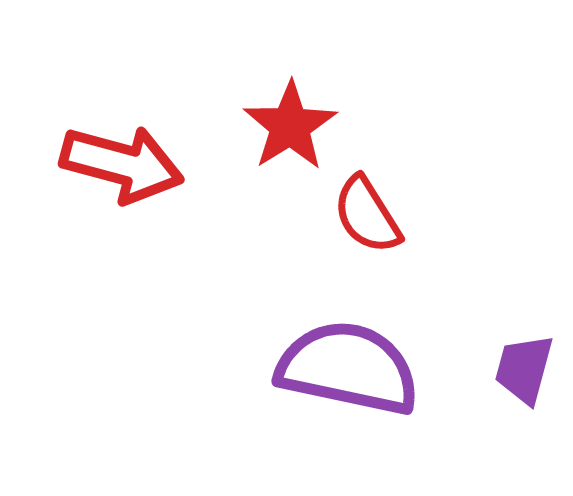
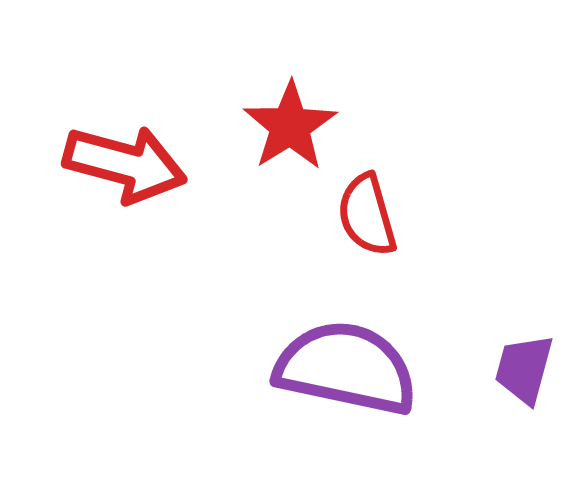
red arrow: moved 3 px right
red semicircle: rotated 16 degrees clockwise
purple semicircle: moved 2 px left
